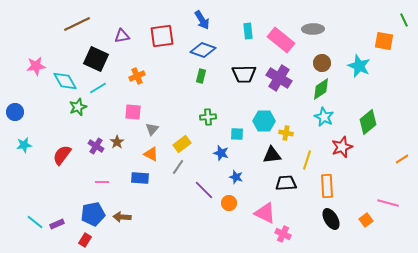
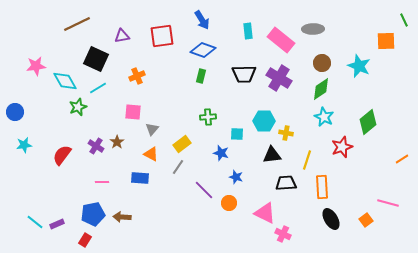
orange square at (384, 41): moved 2 px right; rotated 12 degrees counterclockwise
orange rectangle at (327, 186): moved 5 px left, 1 px down
